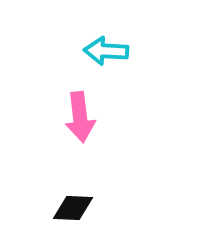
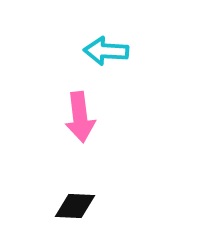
black diamond: moved 2 px right, 2 px up
